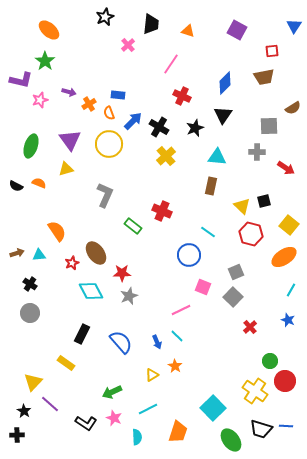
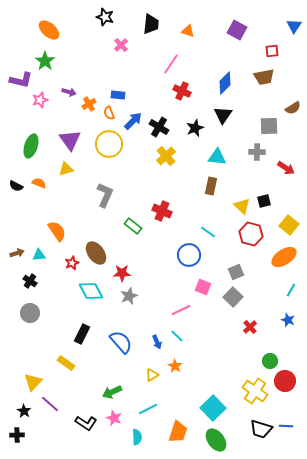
black star at (105, 17): rotated 30 degrees counterclockwise
pink cross at (128, 45): moved 7 px left
red cross at (182, 96): moved 5 px up
black cross at (30, 284): moved 3 px up
green ellipse at (231, 440): moved 15 px left
